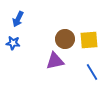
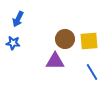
yellow square: moved 1 px down
purple triangle: rotated 12 degrees clockwise
